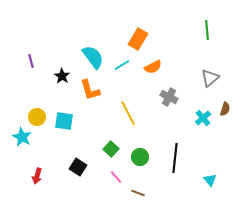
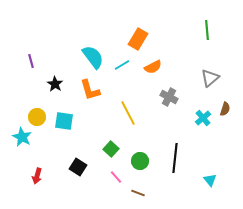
black star: moved 7 px left, 8 px down
green circle: moved 4 px down
